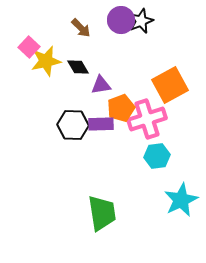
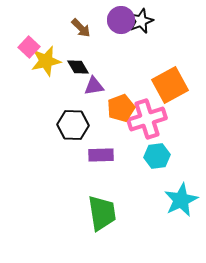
purple triangle: moved 7 px left, 1 px down
purple rectangle: moved 31 px down
